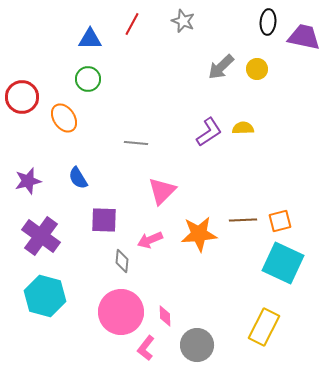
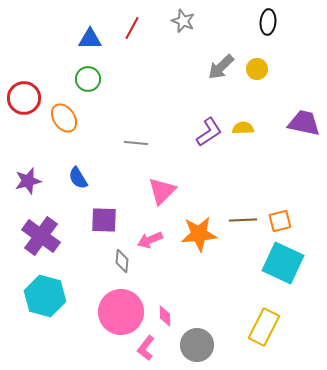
red line: moved 4 px down
purple trapezoid: moved 86 px down
red circle: moved 2 px right, 1 px down
